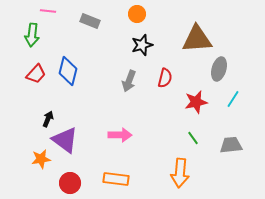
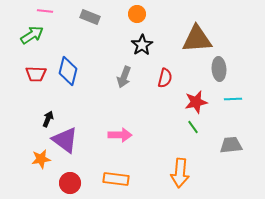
pink line: moved 3 px left
gray rectangle: moved 4 px up
green arrow: rotated 130 degrees counterclockwise
black star: rotated 15 degrees counterclockwise
gray ellipse: rotated 20 degrees counterclockwise
red trapezoid: rotated 50 degrees clockwise
gray arrow: moved 5 px left, 4 px up
cyan line: rotated 54 degrees clockwise
green line: moved 11 px up
